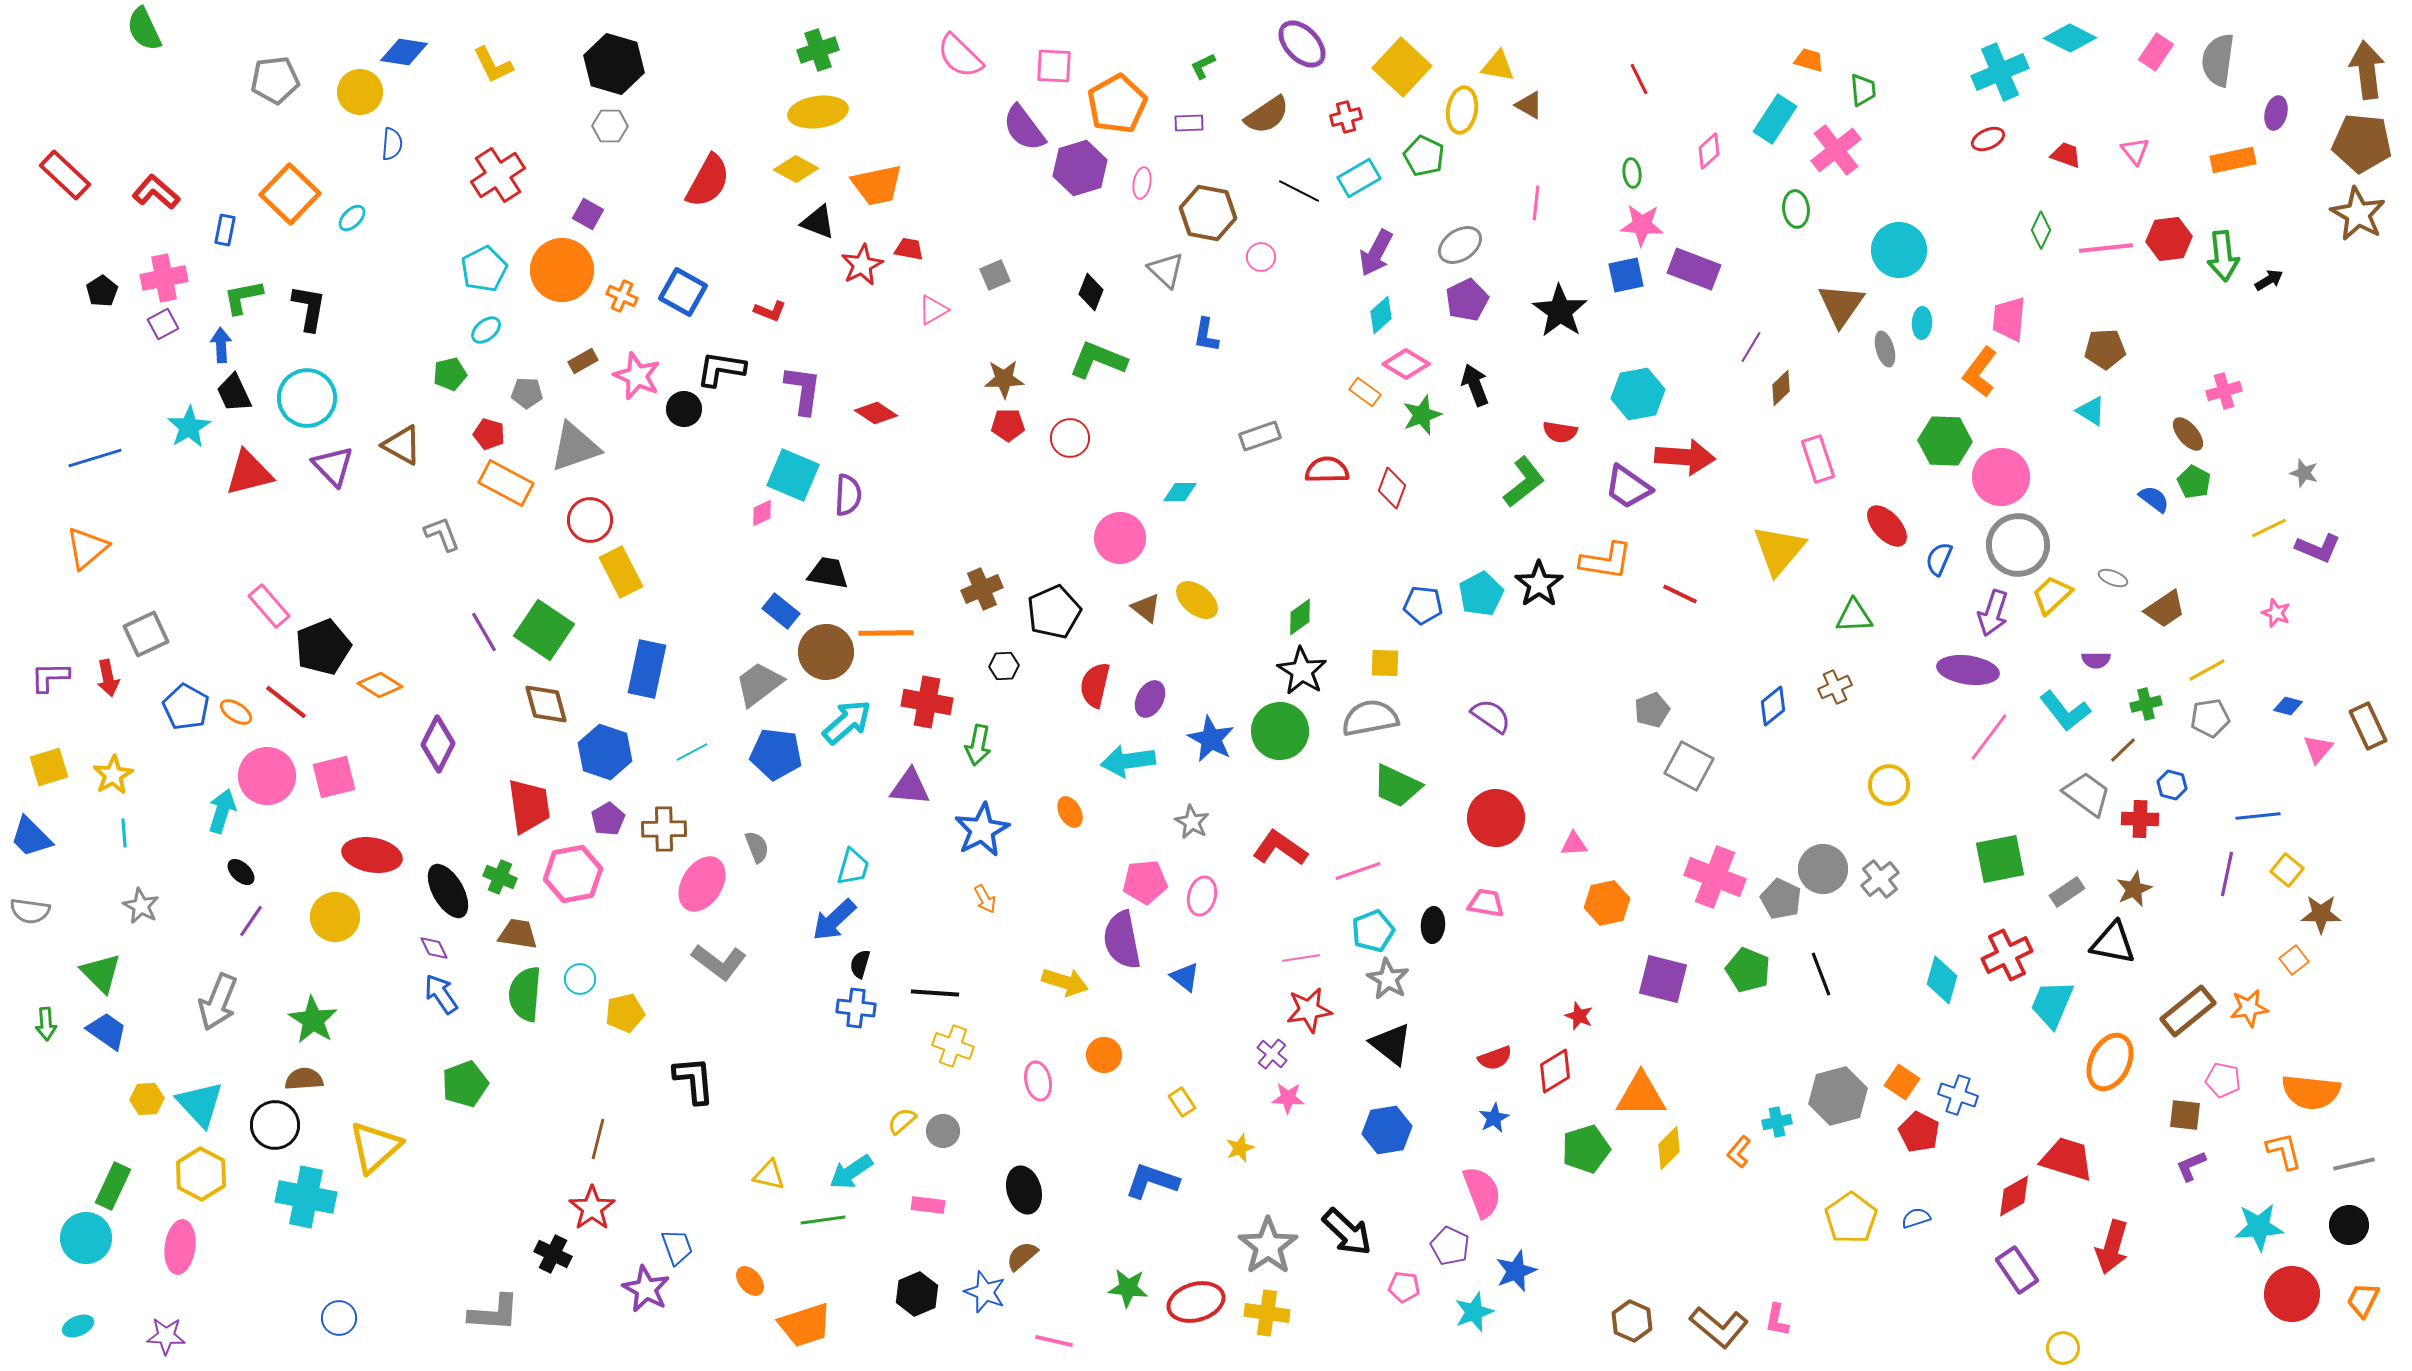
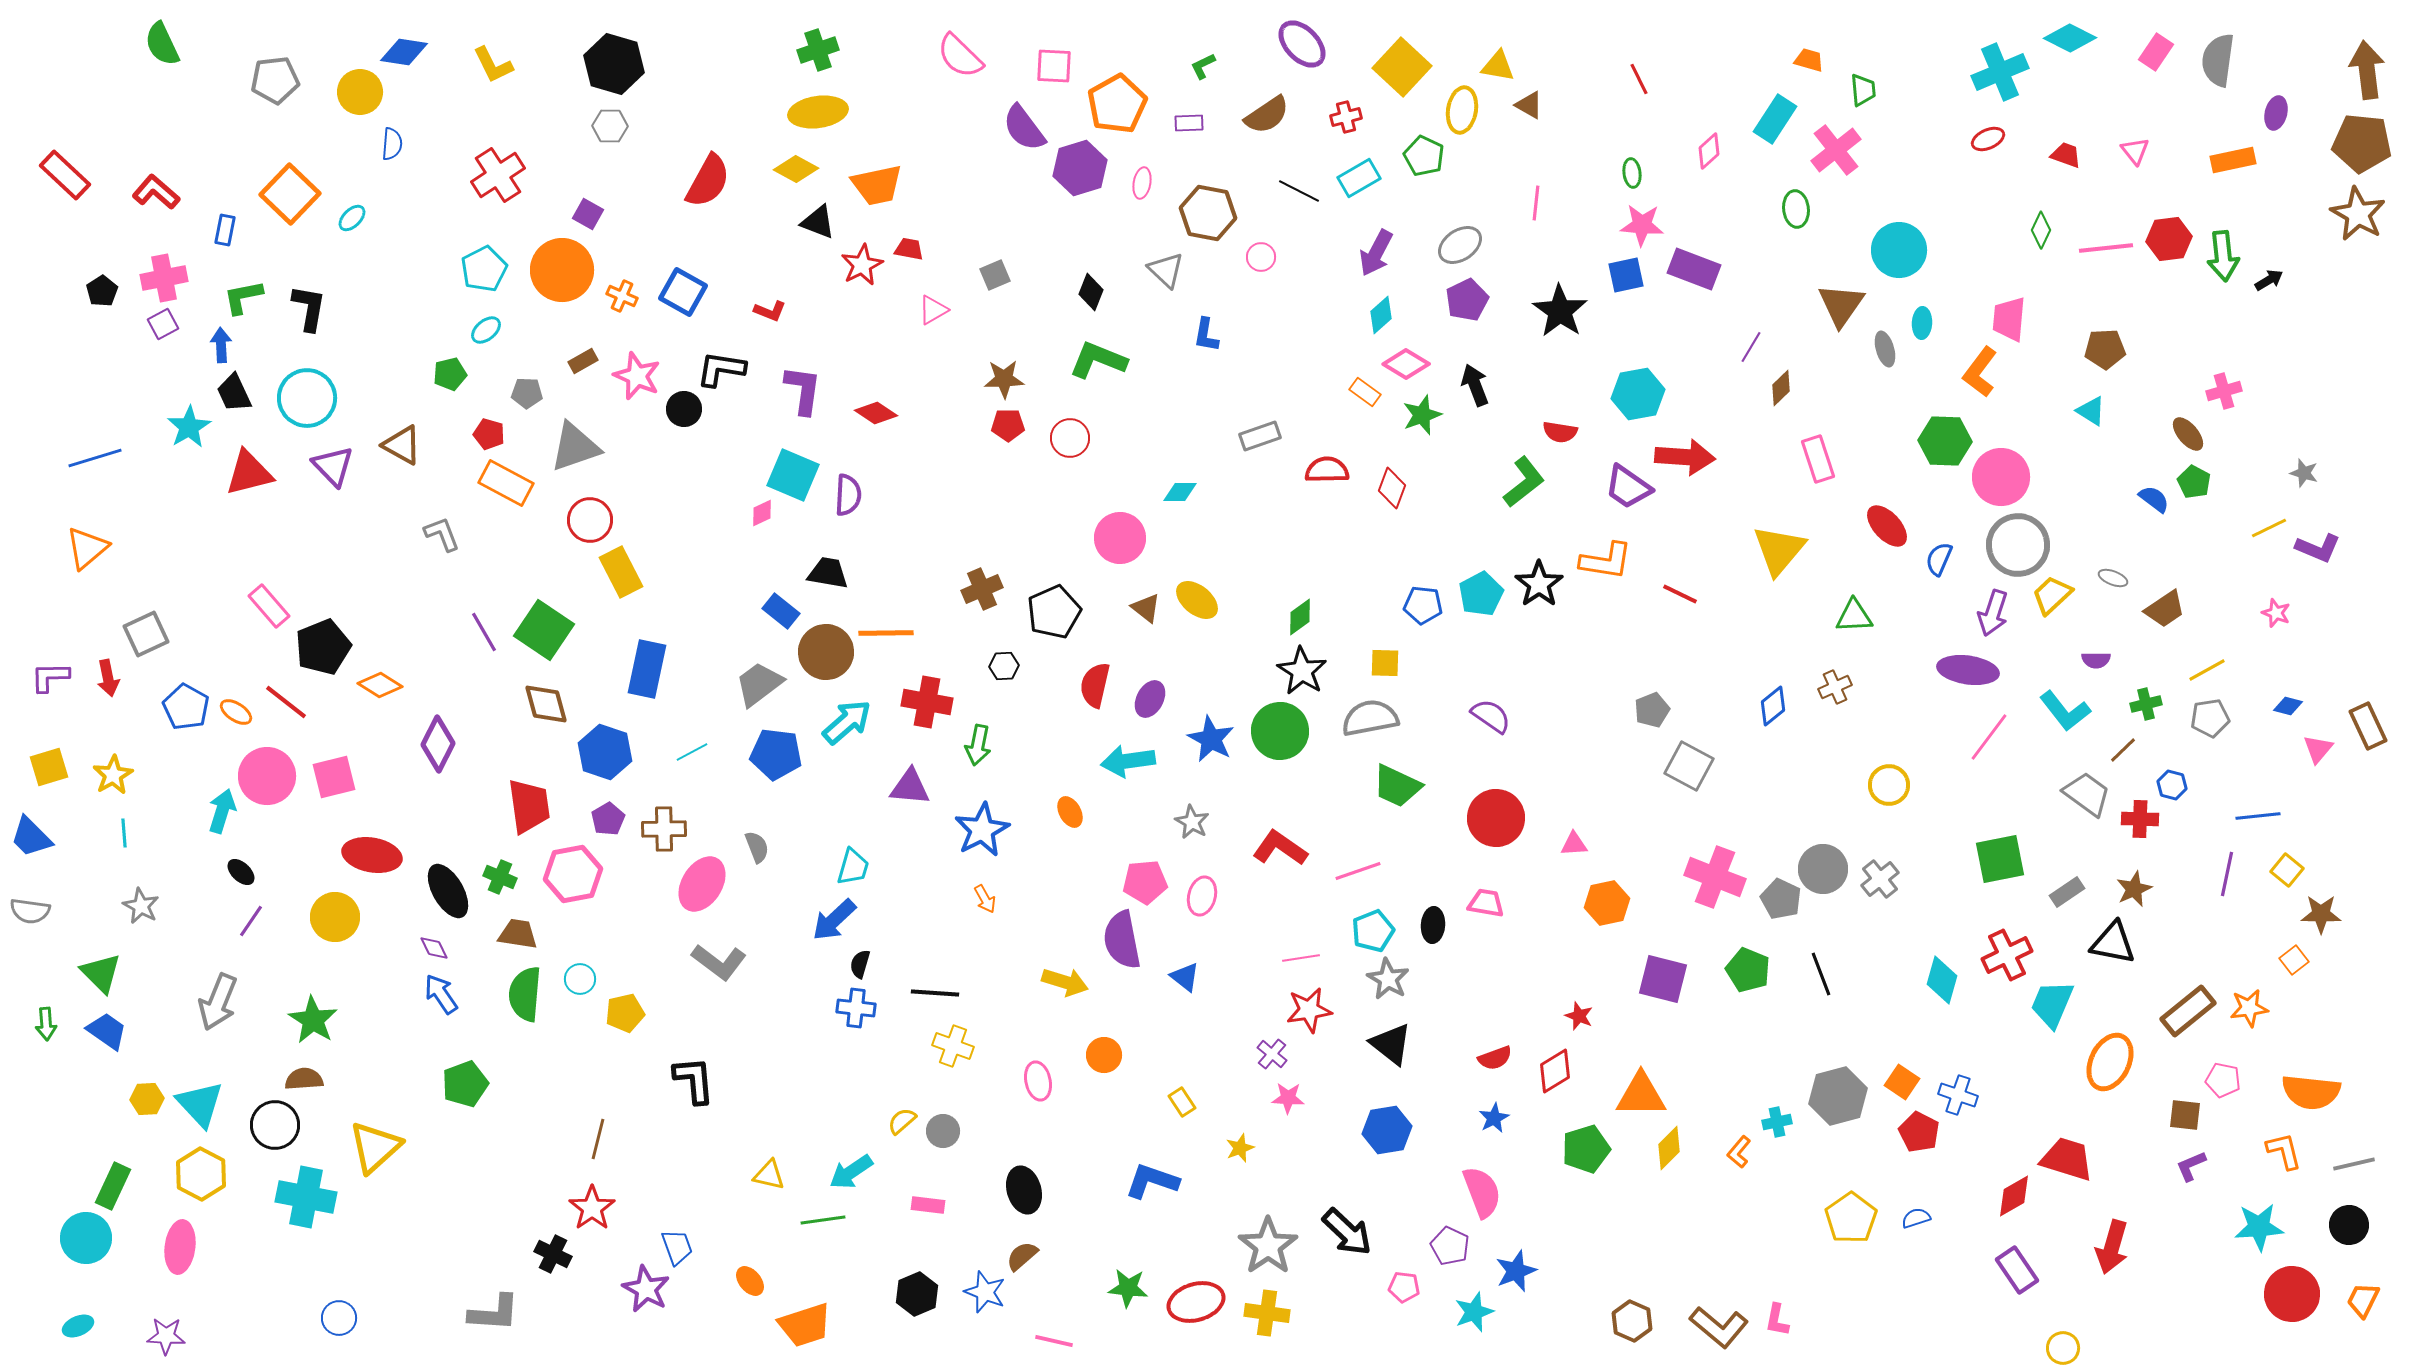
green semicircle at (144, 29): moved 18 px right, 15 px down
